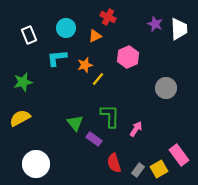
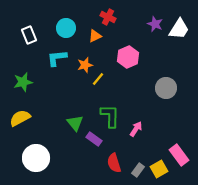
white trapezoid: rotated 35 degrees clockwise
white circle: moved 6 px up
